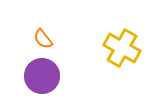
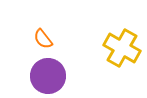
purple circle: moved 6 px right
